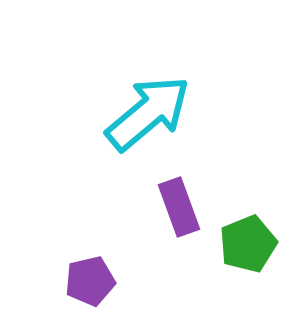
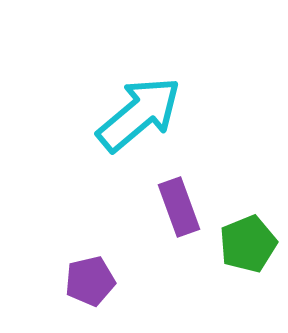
cyan arrow: moved 9 px left, 1 px down
